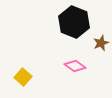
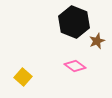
brown star: moved 4 px left, 2 px up
